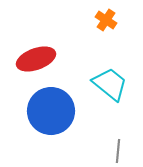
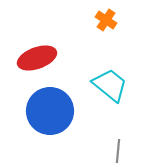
red ellipse: moved 1 px right, 1 px up
cyan trapezoid: moved 1 px down
blue circle: moved 1 px left
